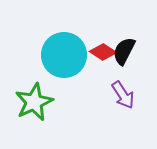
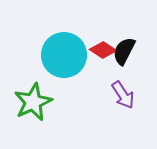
red diamond: moved 2 px up
green star: moved 1 px left
